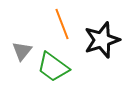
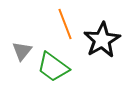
orange line: moved 3 px right
black star: rotated 12 degrees counterclockwise
